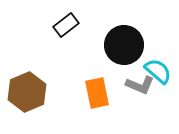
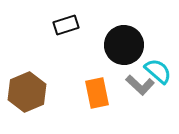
black rectangle: rotated 20 degrees clockwise
gray L-shape: rotated 20 degrees clockwise
